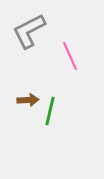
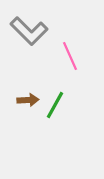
gray L-shape: rotated 108 degrees counterclockwise
green line: moved 5 px right, 6 px up; rotated 16 degrees clockwise
